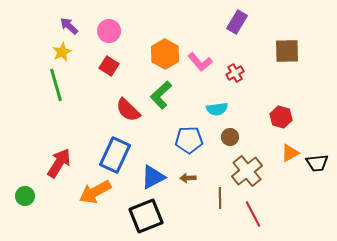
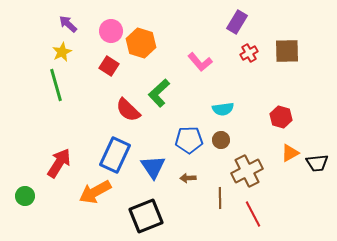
purple arrow: moved 1 px left, 2 px up
pink circle: moved 2 px right
orange hexagon: moved 24 px left, 11 px up; rotated 12 degrees counterclockwise
red cross: moved 14 px right, 20 px up
green L-shape: moved 2 px left, 2 px up
cyan semicircle: moved 6 px right
brown circle: moved 9 px left, 3 px down
brown cross: rotated 12 degrees clockwise
blue triangle: moved 10 px up; rotated 36 degrees counterclockwise
